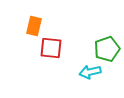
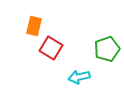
red square: rotated 25 degrees clockwise
cyan arrow: moved 11 px left, 5 px down
